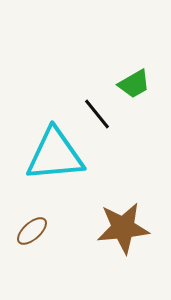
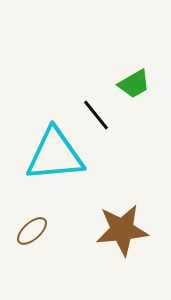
black line: moved 1 px left, 1 px down
brown star: moved 1 px left, 2 px down
